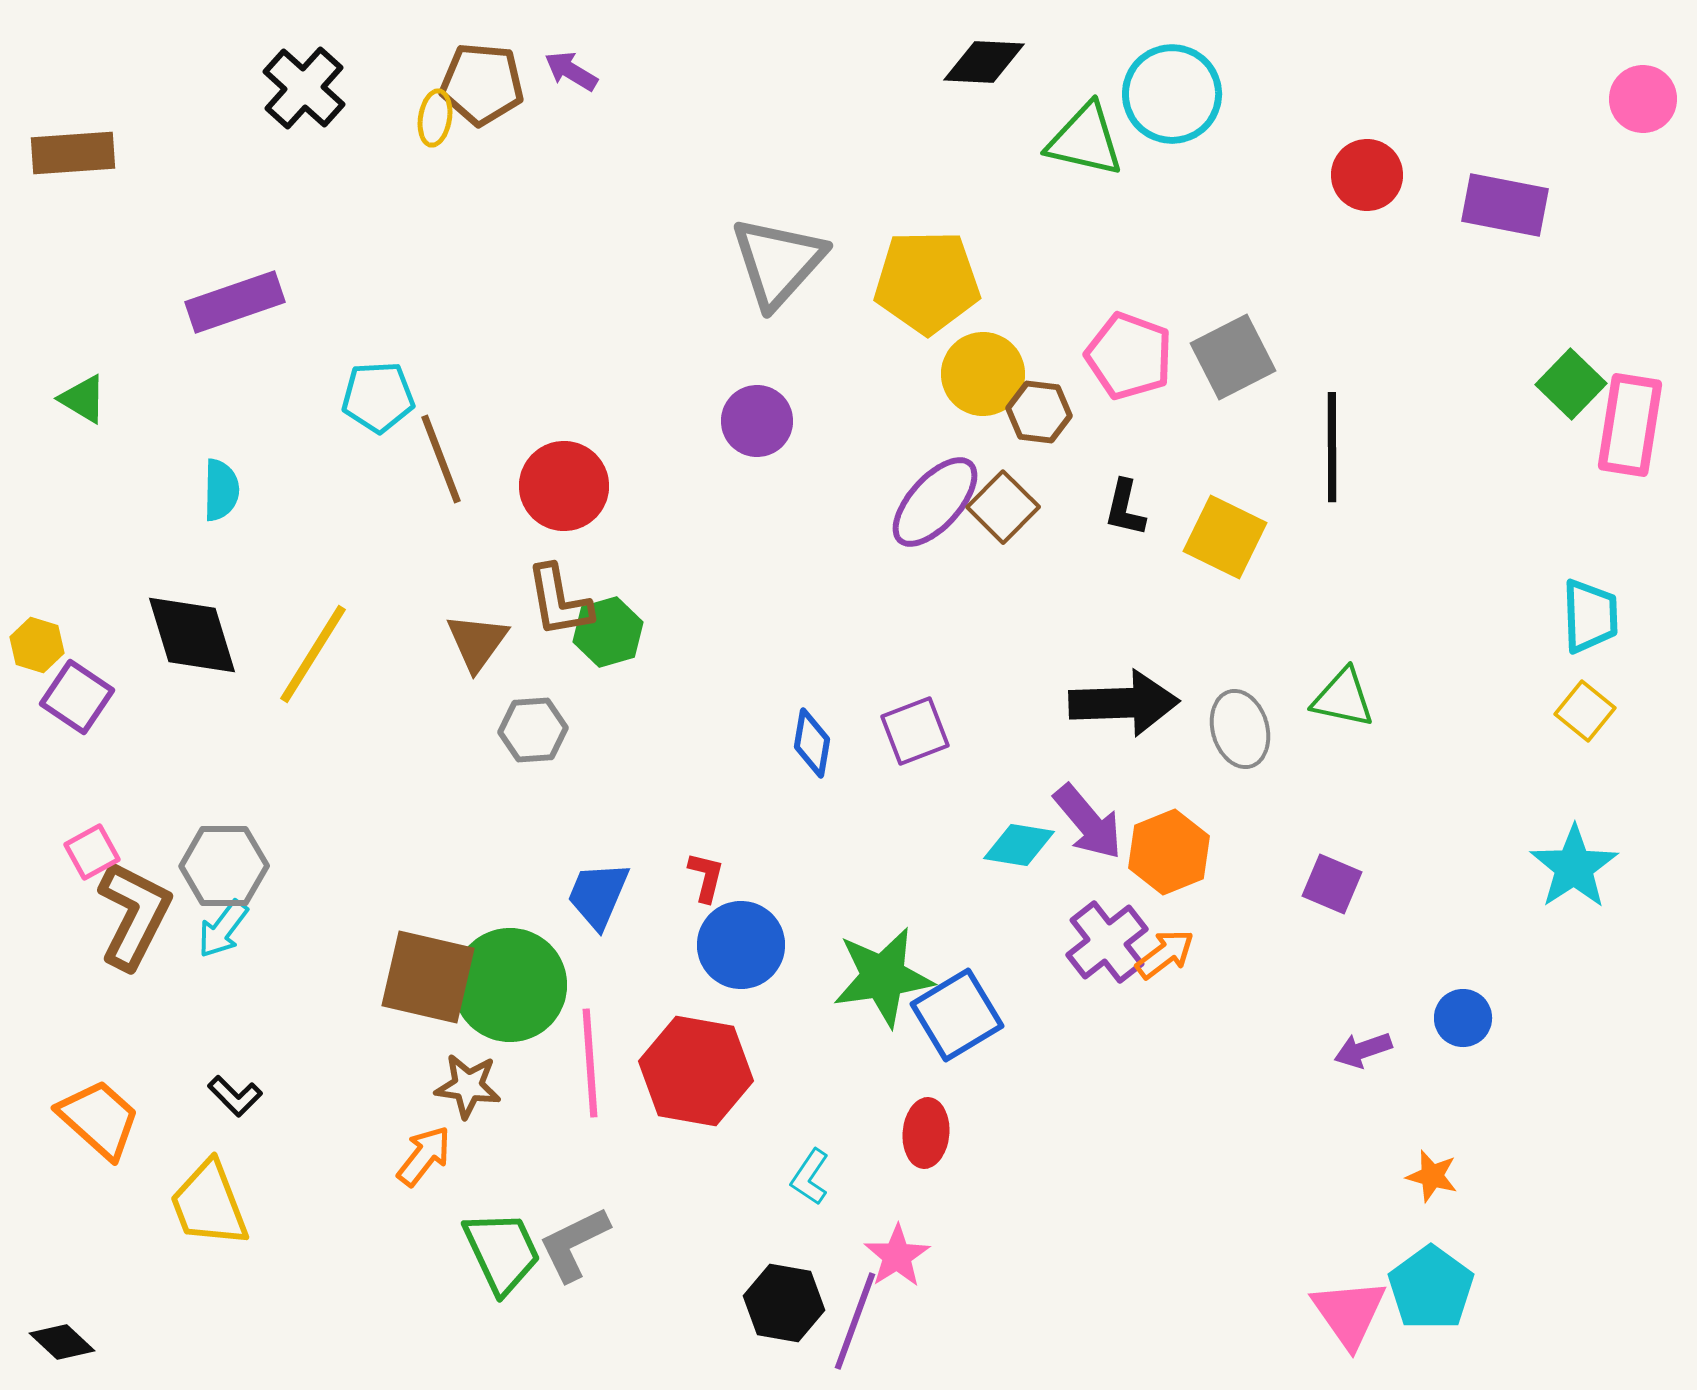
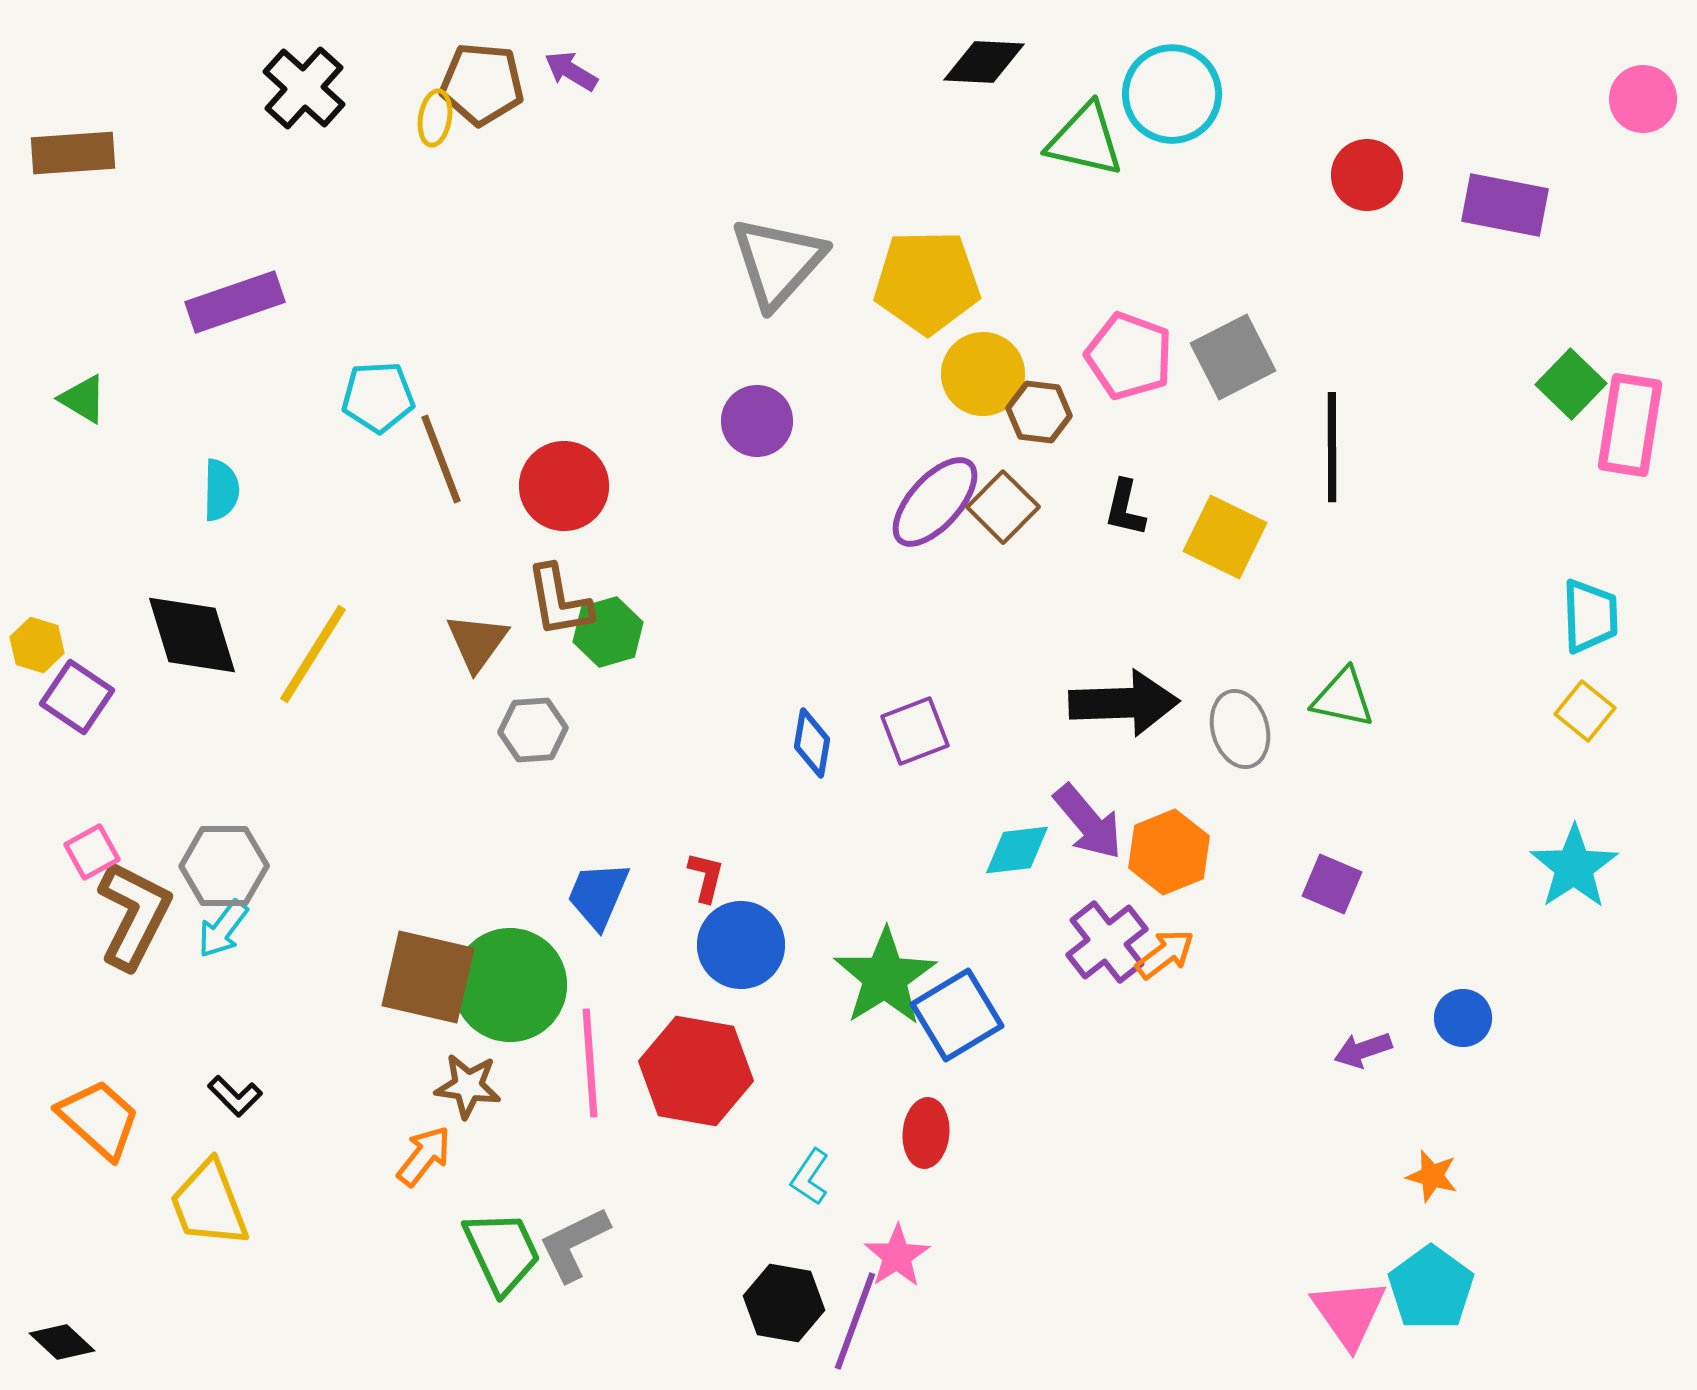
cyan diamond at (1019, 845): moved 2 px left, 5 px down; rotated 16 degrees counterclockwise
green star at (883, 977): moved 2 px right; rotated 24 degrees counterclockwise
